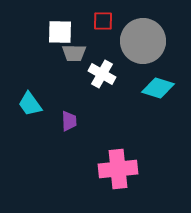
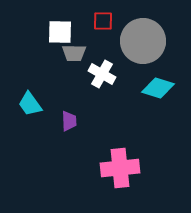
pink cross: moved 2 px right, 1 px up
